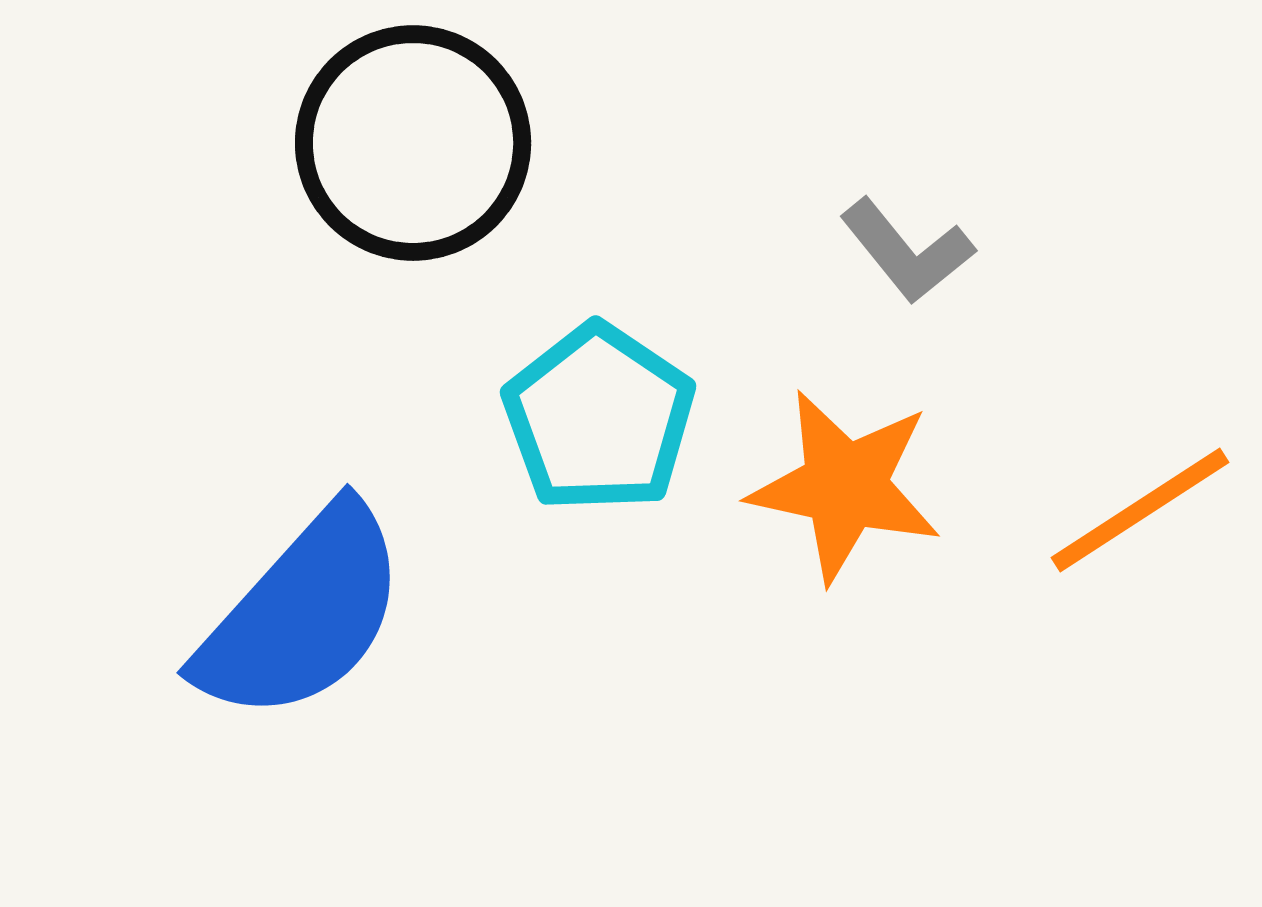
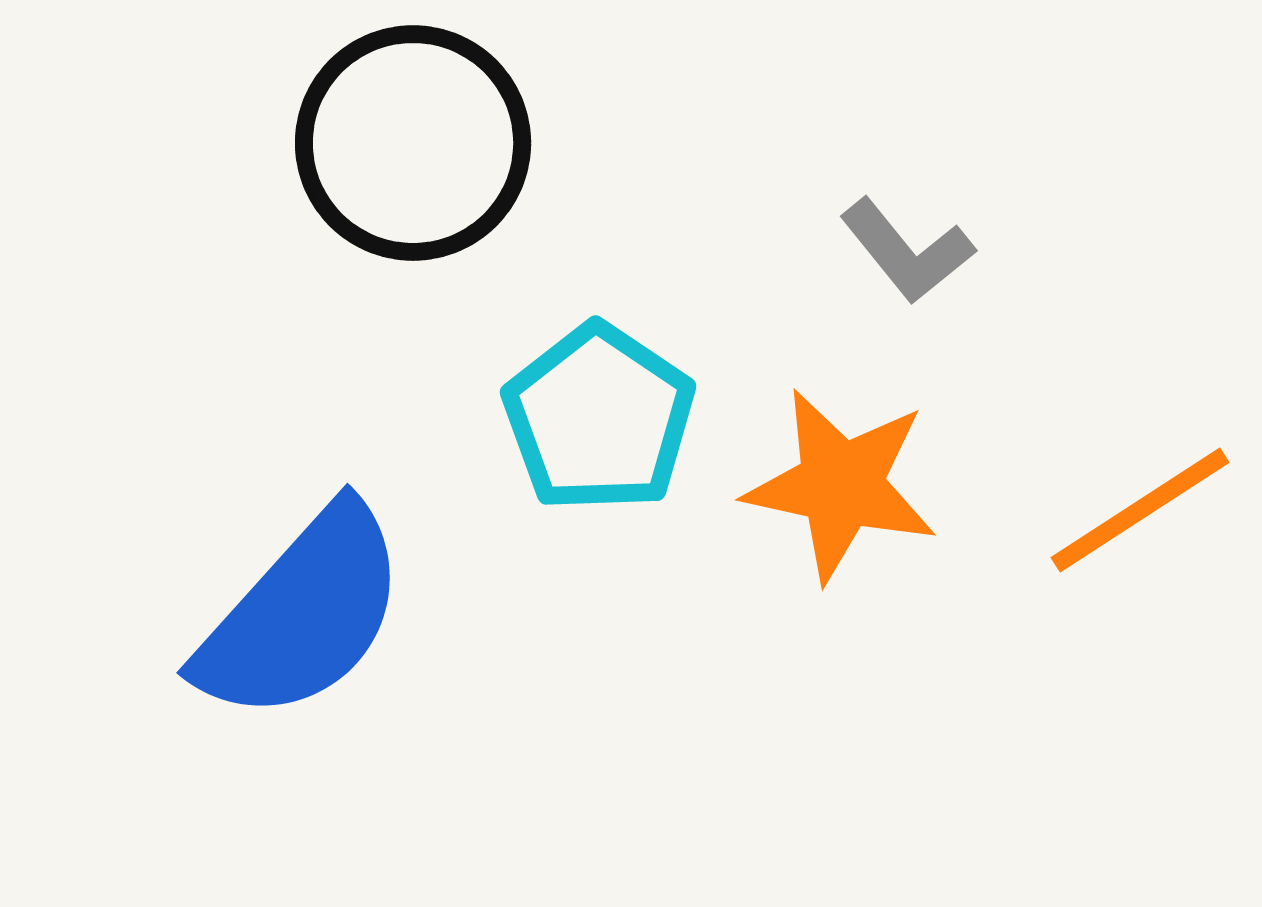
orange star: moved 4 px left, 1 px up
